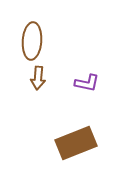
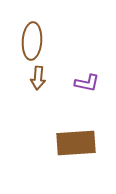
brown rectangle: rotated 18 degrees clockwise
